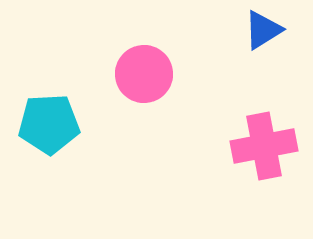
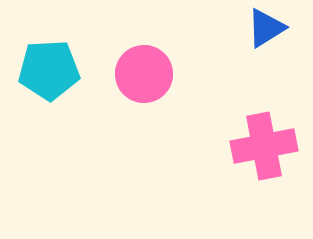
blue triangle: moved 3 px right, 2 px up
cyan pentagon: moved 54 px up
